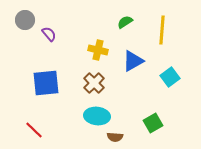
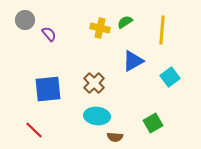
yellow cross: moved 2 px right, 22 px up
blue square: moved 2 px right, 6 px down
